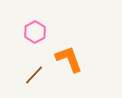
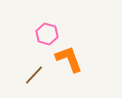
pink hexagon: moved 12 px right, 2 px down; rotated 15 degrees counterclockwise
